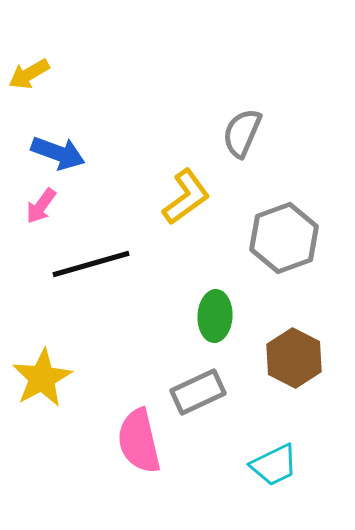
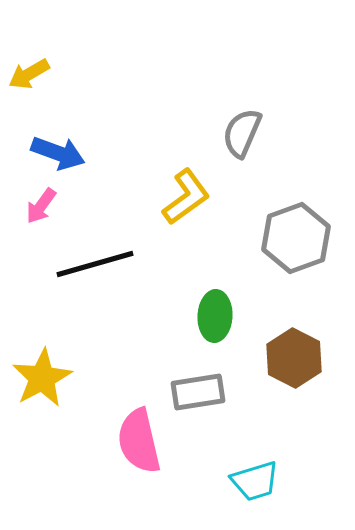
gray hexagon: moved 12 px right
black line: moved 4 px right
gray rectangle: rotated 16 degrees clockwise
cyan trapezoid: moved 19 px left, 16 px down; rotated 9 degrees clockwise
